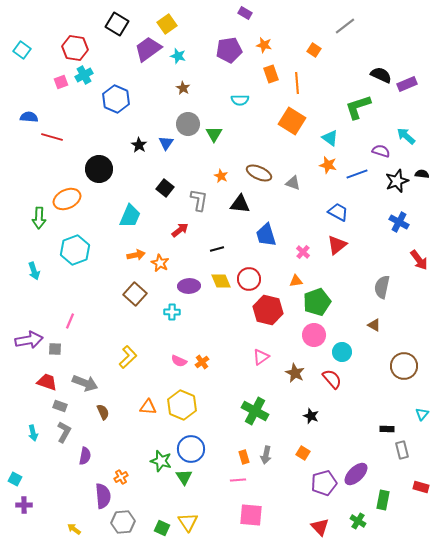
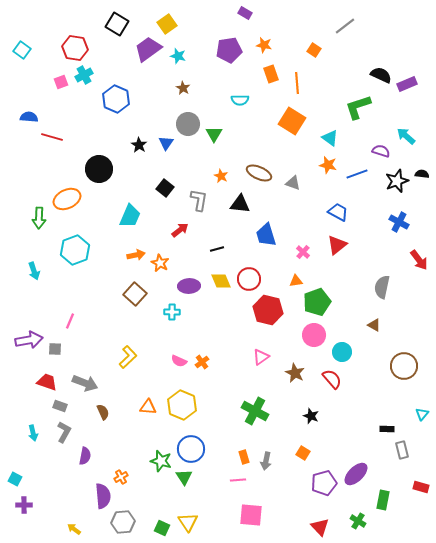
gray arrow at (266, 455): moved 6 px down
